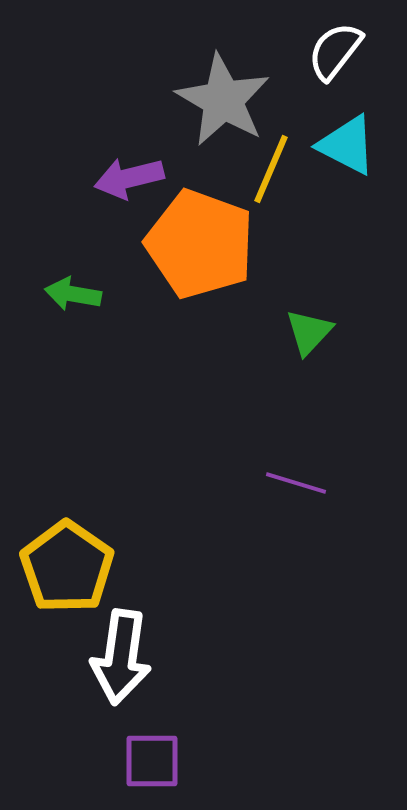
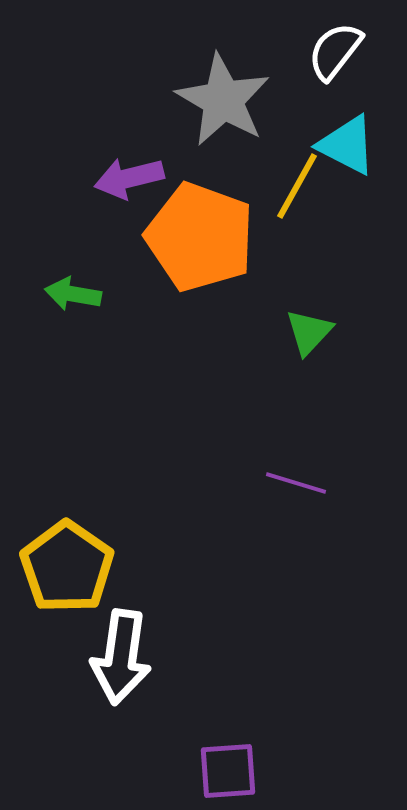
yellow line: moved 26 px right, 17 px down; rotated 6 degrees clockwise
orange pentagon: moved 7 px up
purple square: moved 76 px right, 10 px down; rotated 4 degrees counterclockwise
